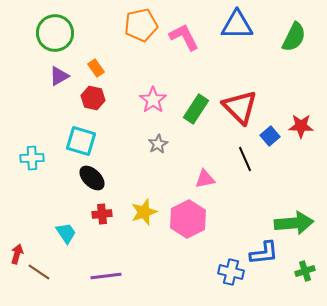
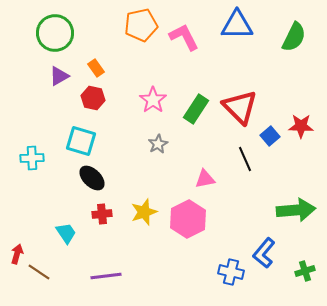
green arrow: moved 2 px right, 13 px up
blue L-shape: rotated 136 degrees clockwise
